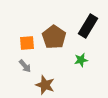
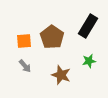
brown pentagon: moved 2 px left
orange square: moved 3 px left, 2 px up
green star: moved 8 px right, 1 px down
brown star: moved 16 px right, 10 px up
